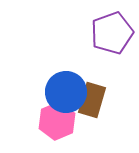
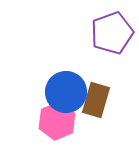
brown rectangle: moved 4 px right
